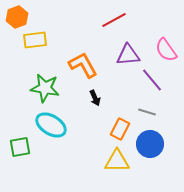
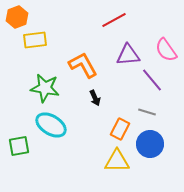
green square: moved 1 px left, 1 px up
